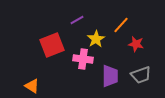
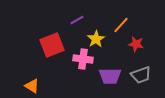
purple trapezoid: rotated 90 degrees clockwise
